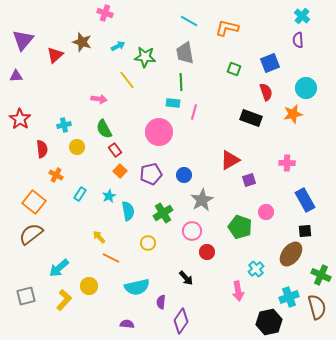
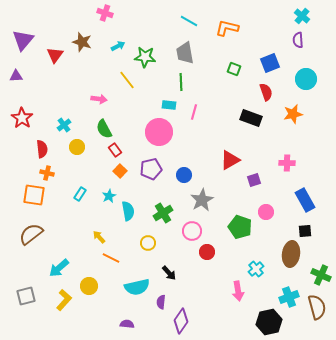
red triangle at (55, 55): rotated 12 degrees counterclockwise
cyan circle at (306, 88): moved 9 px up
cyan rectangle at (173, 103): moved 4 px left, 2 px down
red star at (20, 119): moved 2 px right, 1 px up
cyan cross at (64, 125): rotated 24 degrees counterclockwise
purple pentagon at (151, 174): moved 5 px up
orange cross at (56, 175): moved 9 px left, 2 px up; rotated 16 degrees counterclockwise
purple square at (249, 180): moved 5 px right
orange square at (34, 202): moved 7 px up; rotated 30 degrees counterclockwise
brown ellipse at (291, 254): rotated 30 degrees counterclockwise
black arrow at (186, 278): moved 17 px left, 5 px up
